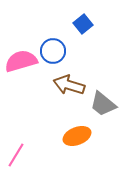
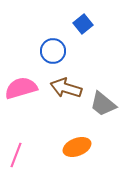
pink semicircle: moved 27 px down
brown arrow: moved 3 px left, 3 px down
orange ellipse: moved 11 px down
pink line: rotated 10 degrees counterclockwise
